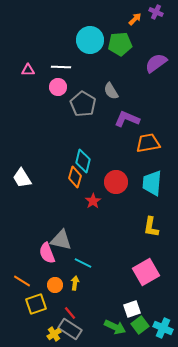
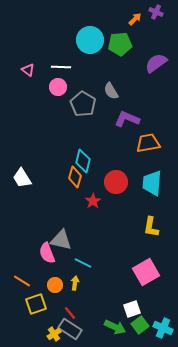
pink triangle: rotated 40 degrees clockwise
